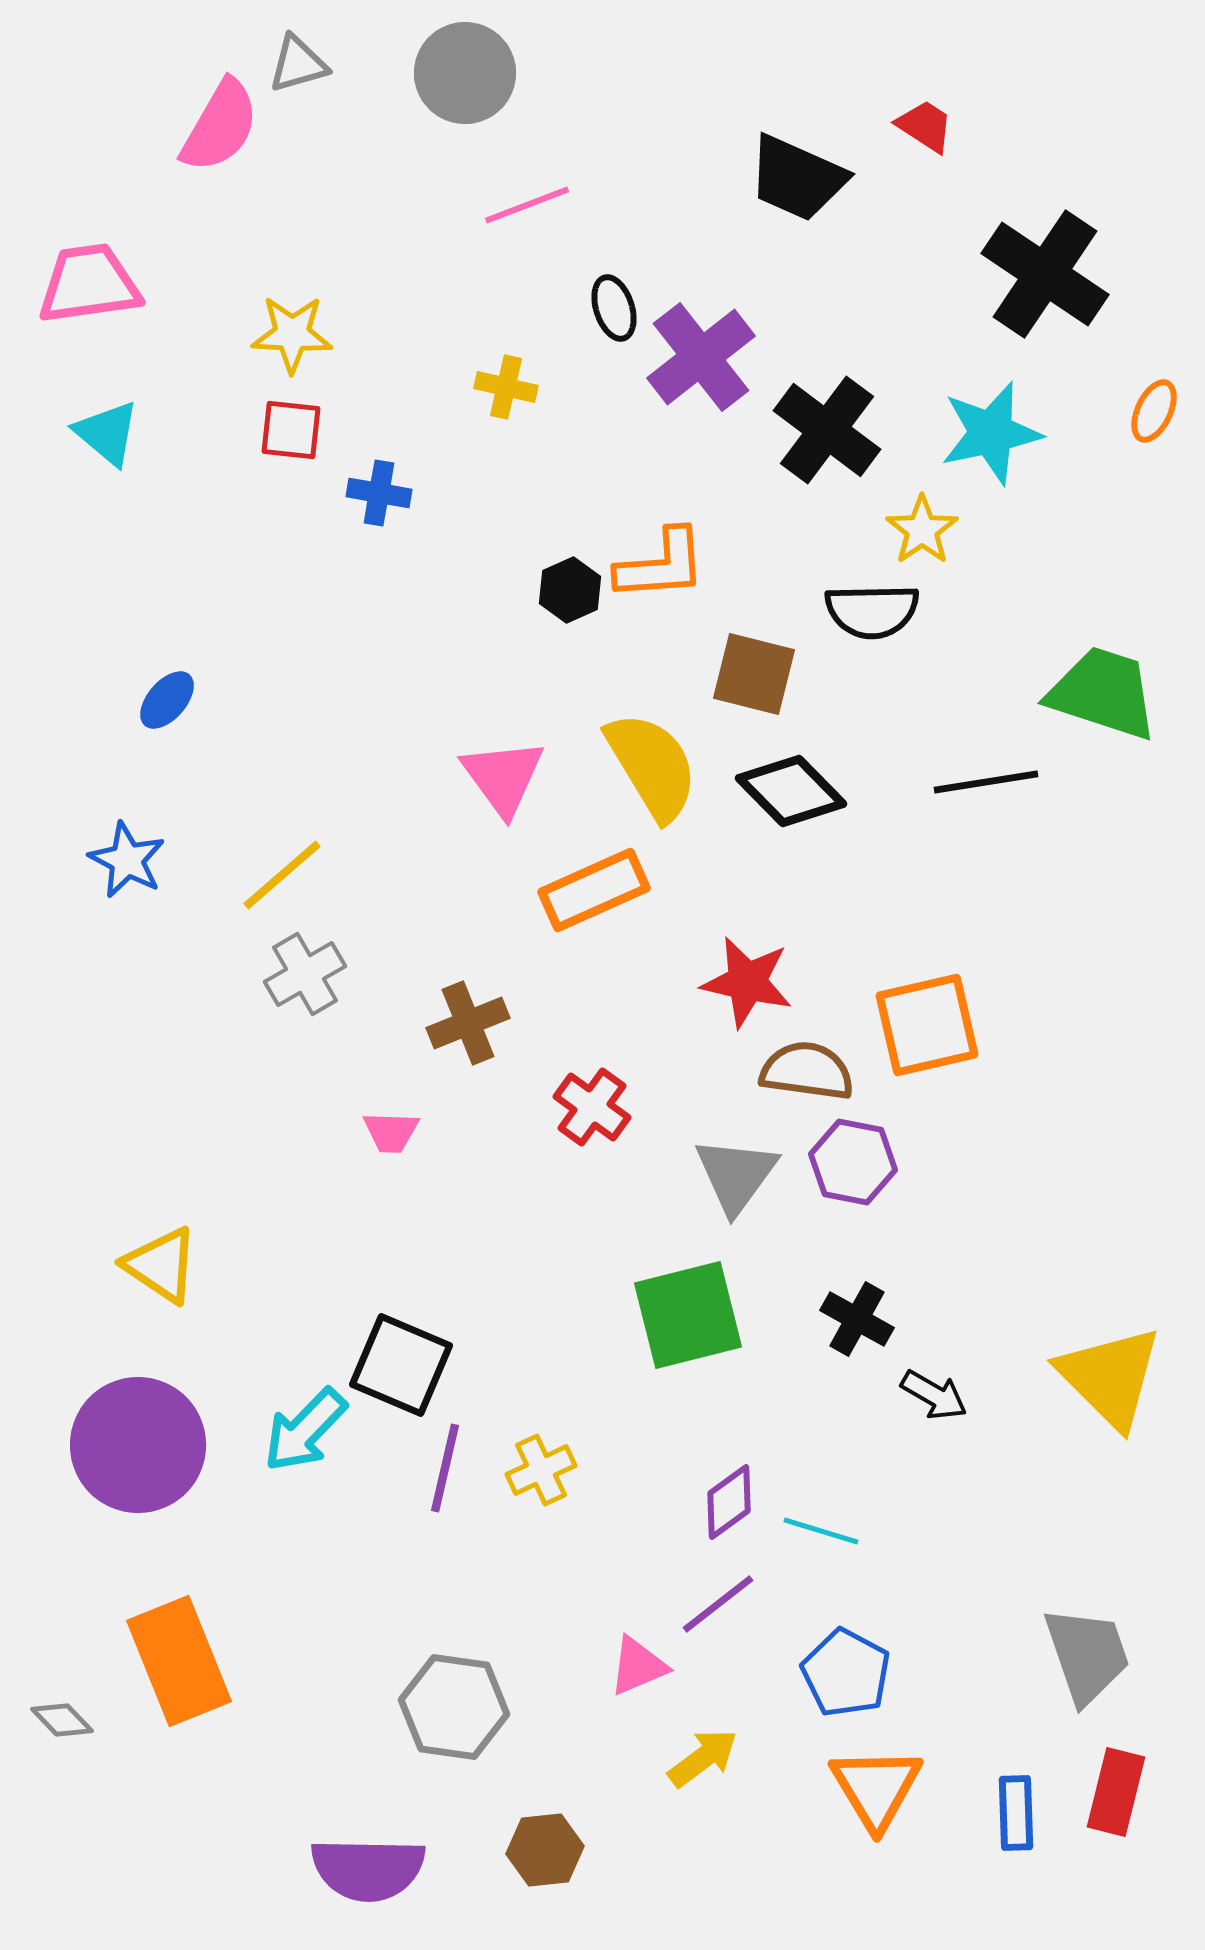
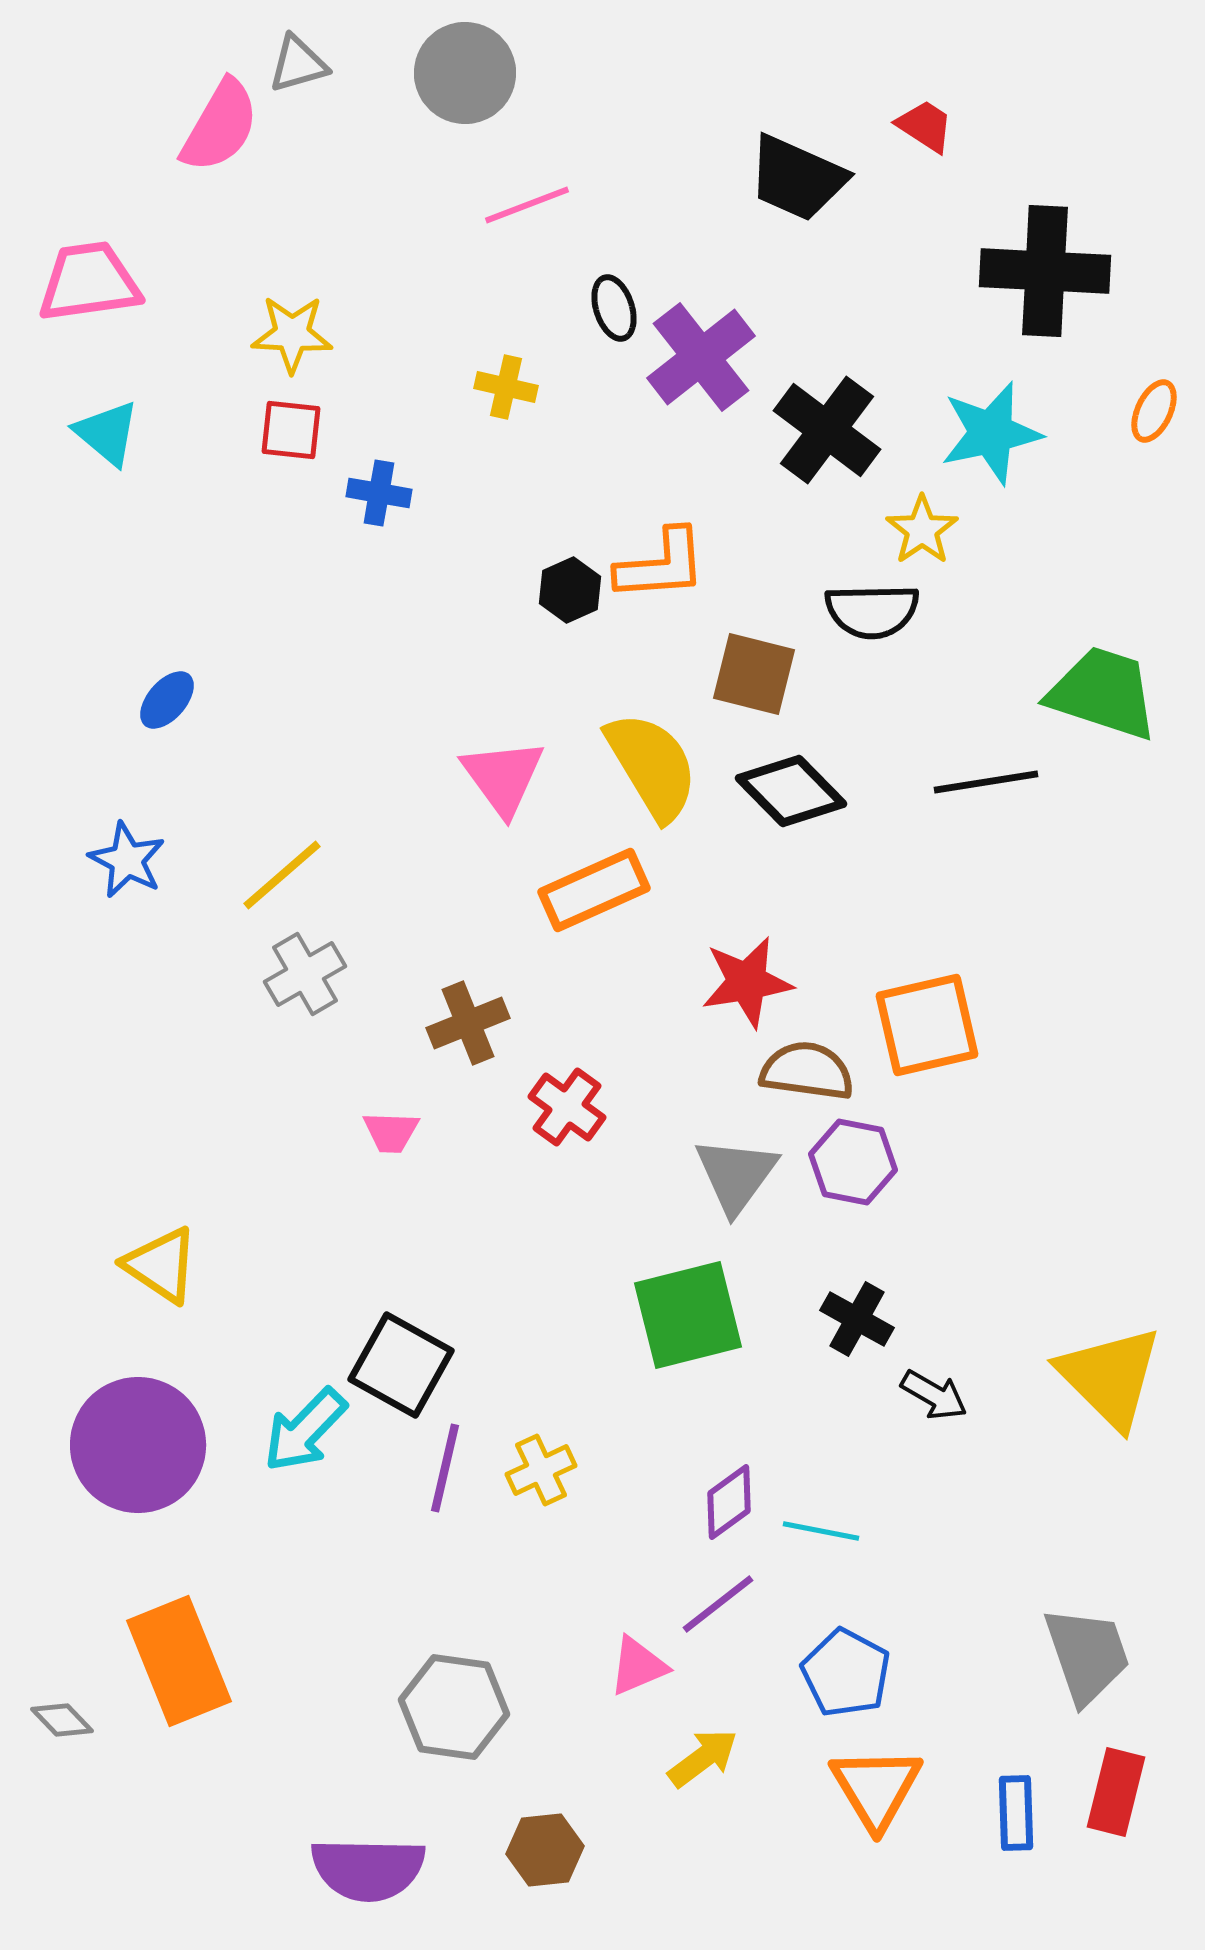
black cross at (1045, 274): moved 3 px up; rotated 31 degrees counterclockwise
pink trapezoid at (89, 284): moved 2 px up
red star at (747, 982): rotated 22 degrees counterclockwise
red cross at (592, 1107): moved 25 px left
black square at (401, 1365): rotated 6 degrees clockwise
cyan line at (821, 1531): rotated 6 degrees counterclockwise
